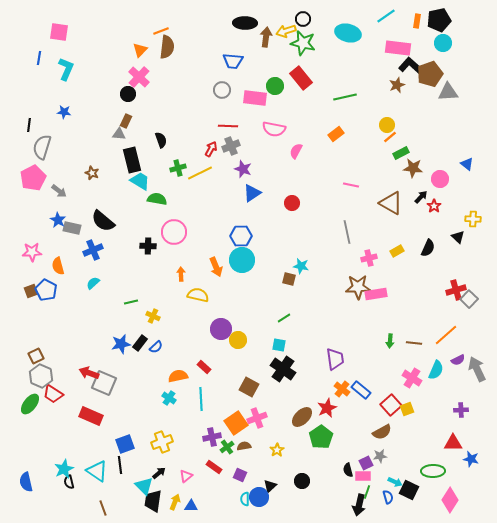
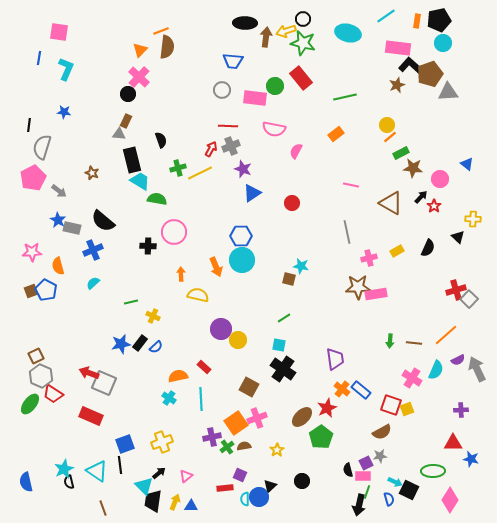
red square at (391, 405): rotated 30 degrees counterclockwise
red rectangle at (214, 467): moved 11 px right, 21 px down; rotated 42 degrees counterclockwise
blue semicircle at (388, 497): moved 1 px right, 2 px down
